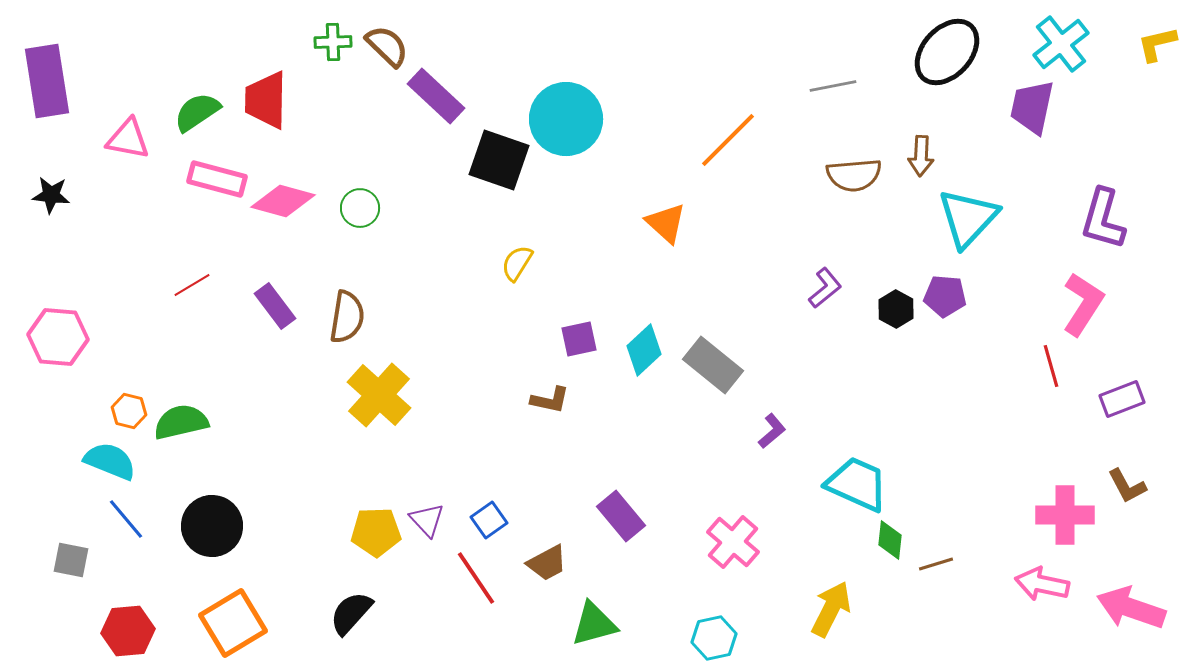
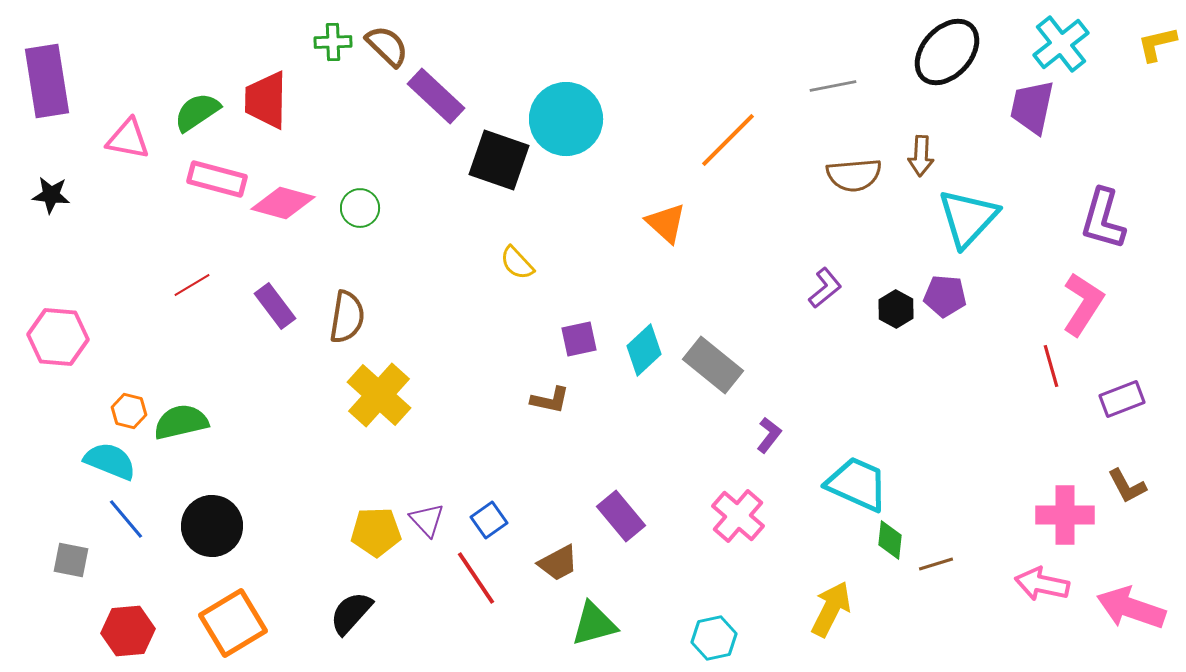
pink diamond at (283, 201): moved 2 px down
yellow semicircle at (517, 263): rotated 75 degrees counterclockwise
purple L-shape at (772, 431): moved 3 px left, 4 px down; rotated 12 degrees counterclockwise
pink cross at (733, 542): moved 5 px right, 26 px up
brown trapezoid at (547, 563): moved 11 px right
